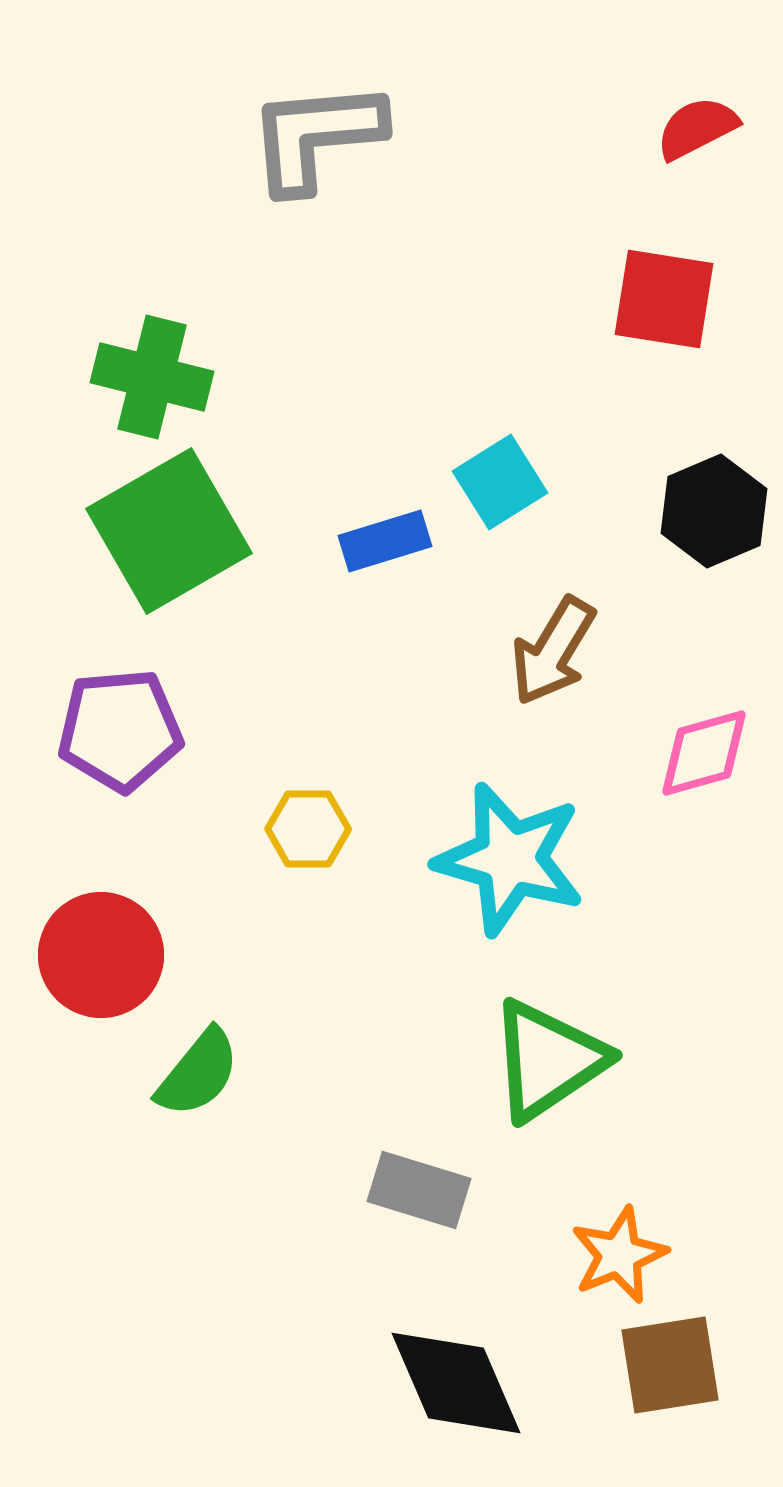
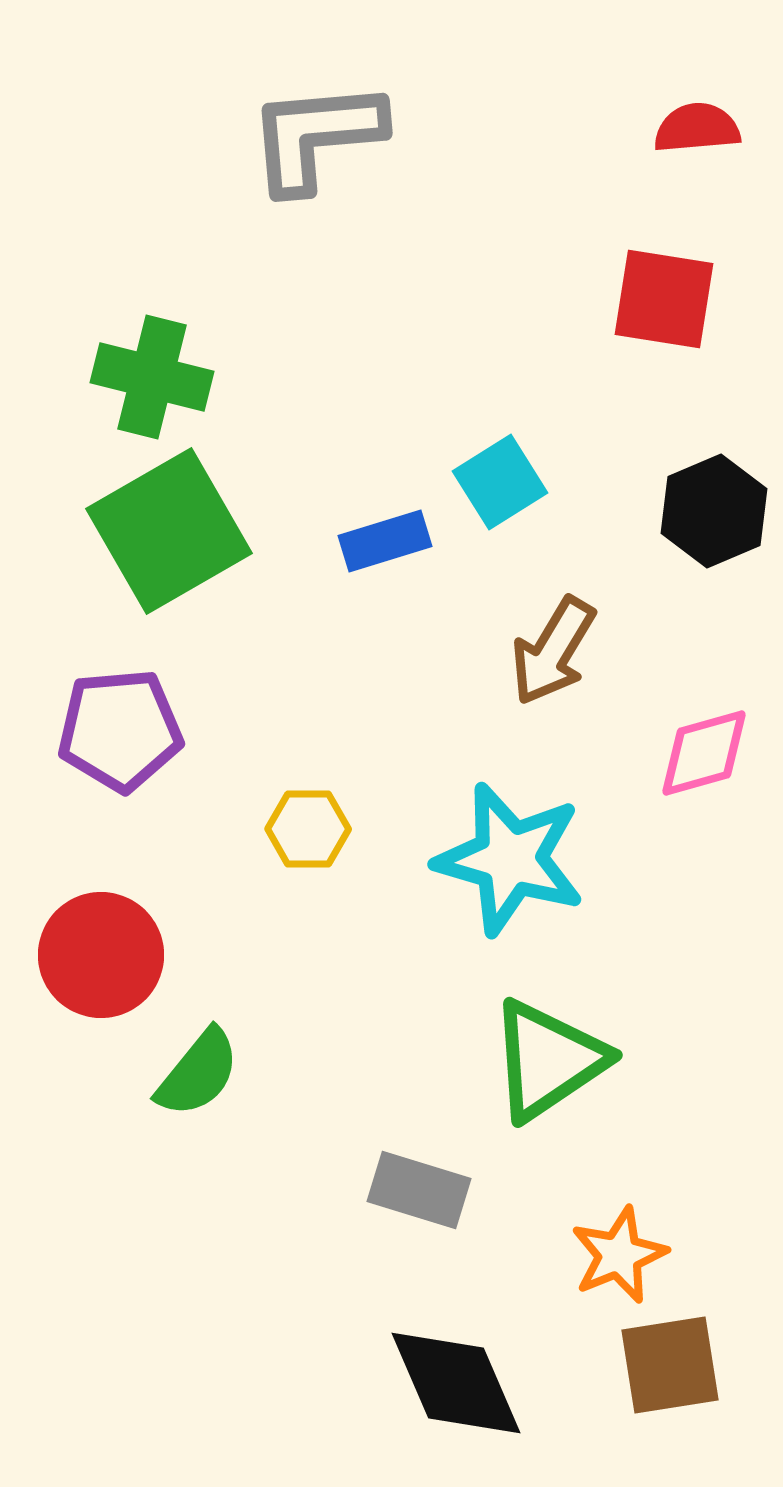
red semicircle: rotated 22 degrees clockwise
